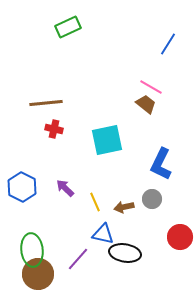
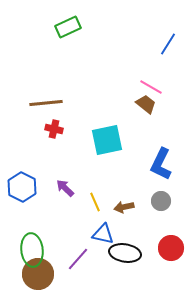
gray circle: moved 9 px right, 2 px down
red circle: moved 9 px left, 11 px down
